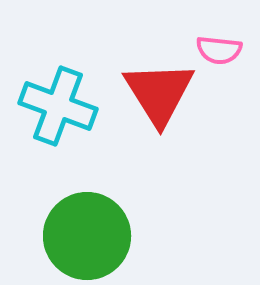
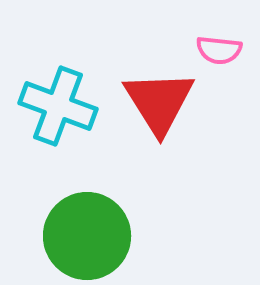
red triangle: moved 9 px down
